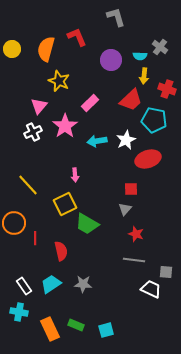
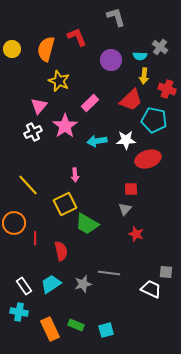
white star: rotated 24 degrees clockwise
gray line: moved 25 px left, 13 px down
gray star: rotated 18 degrees counterclockwise
